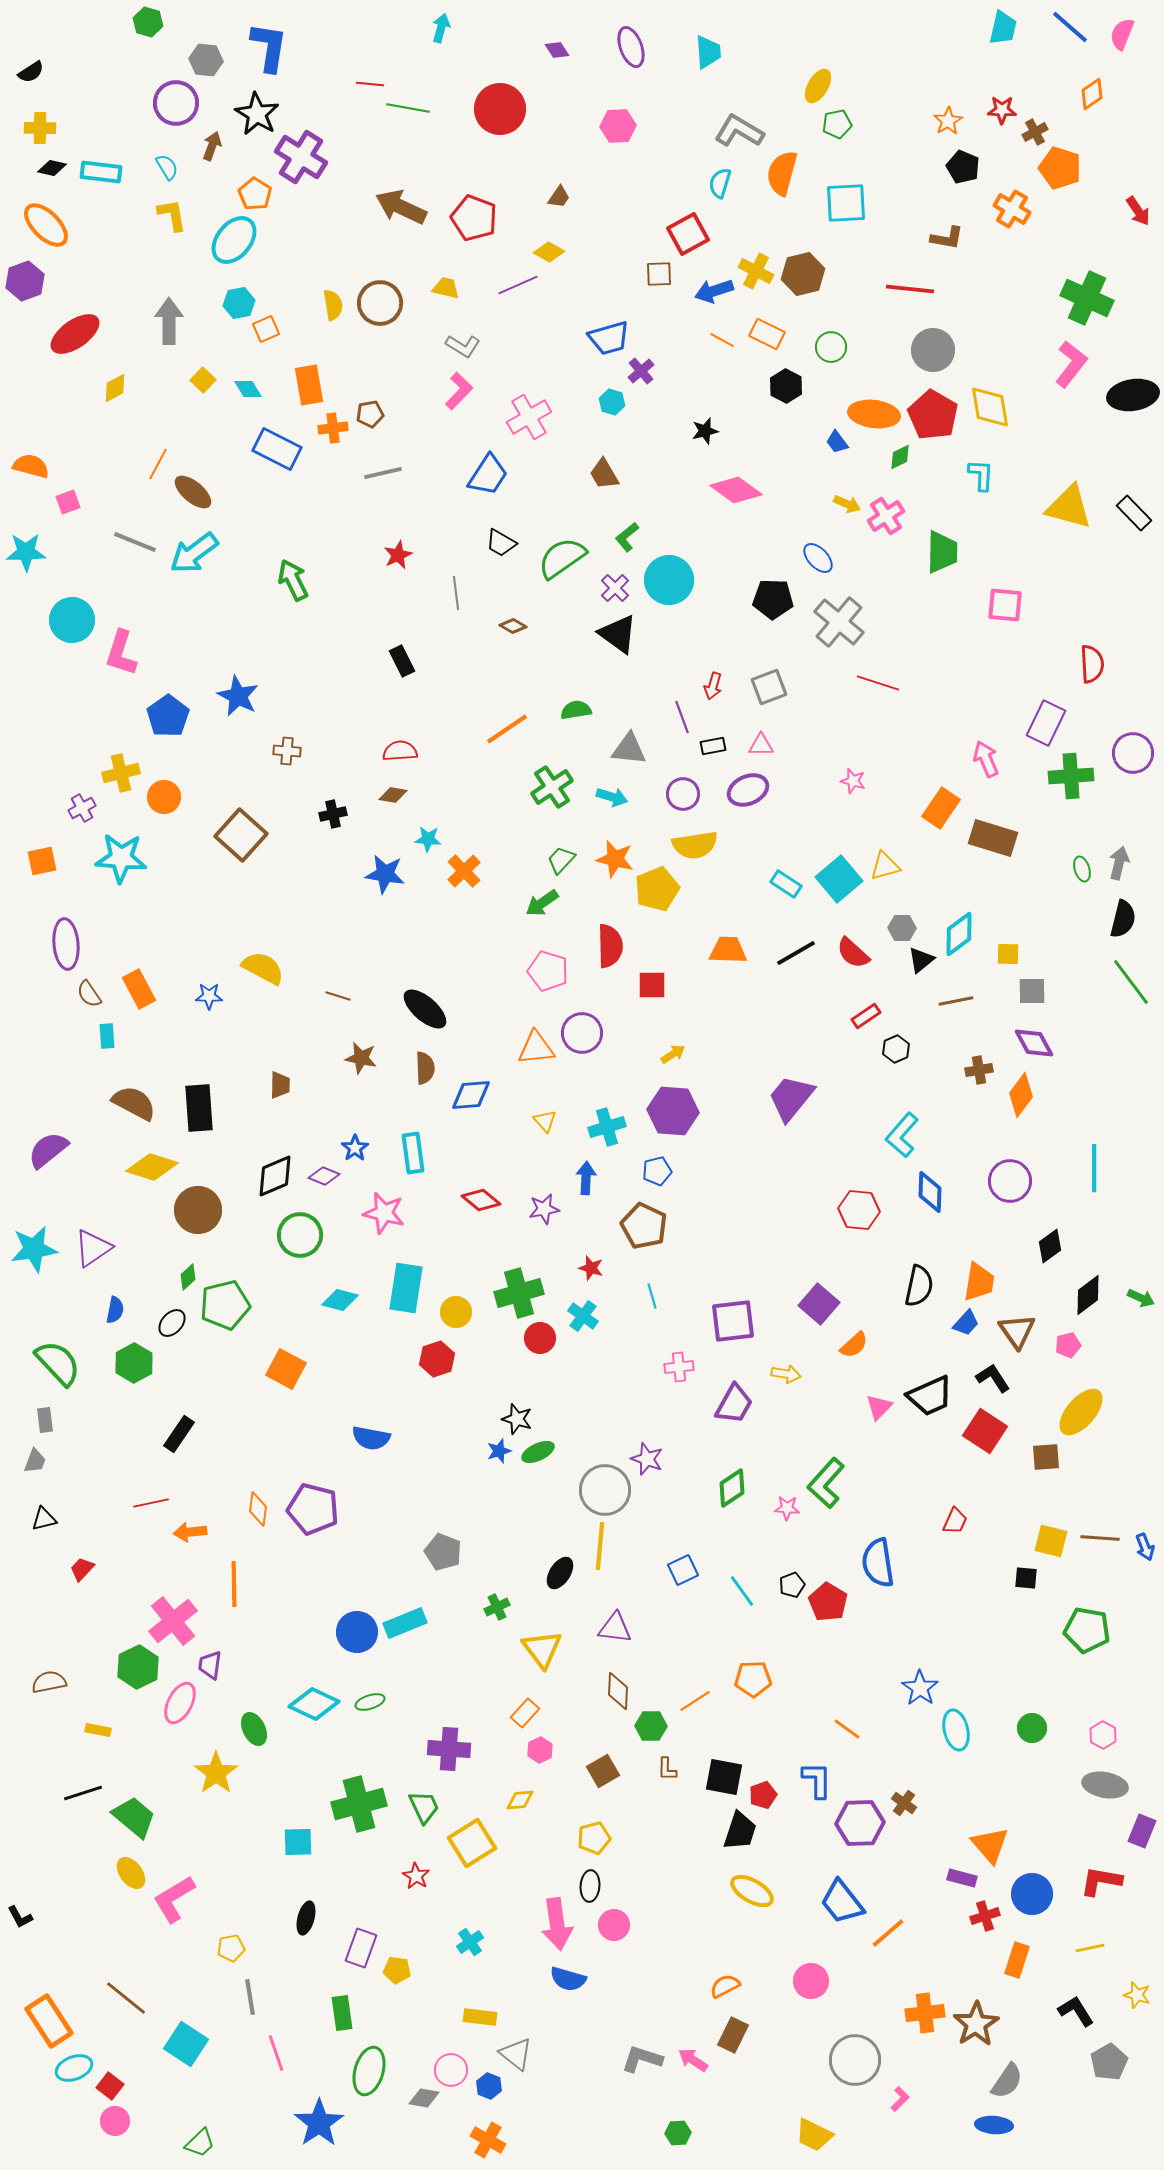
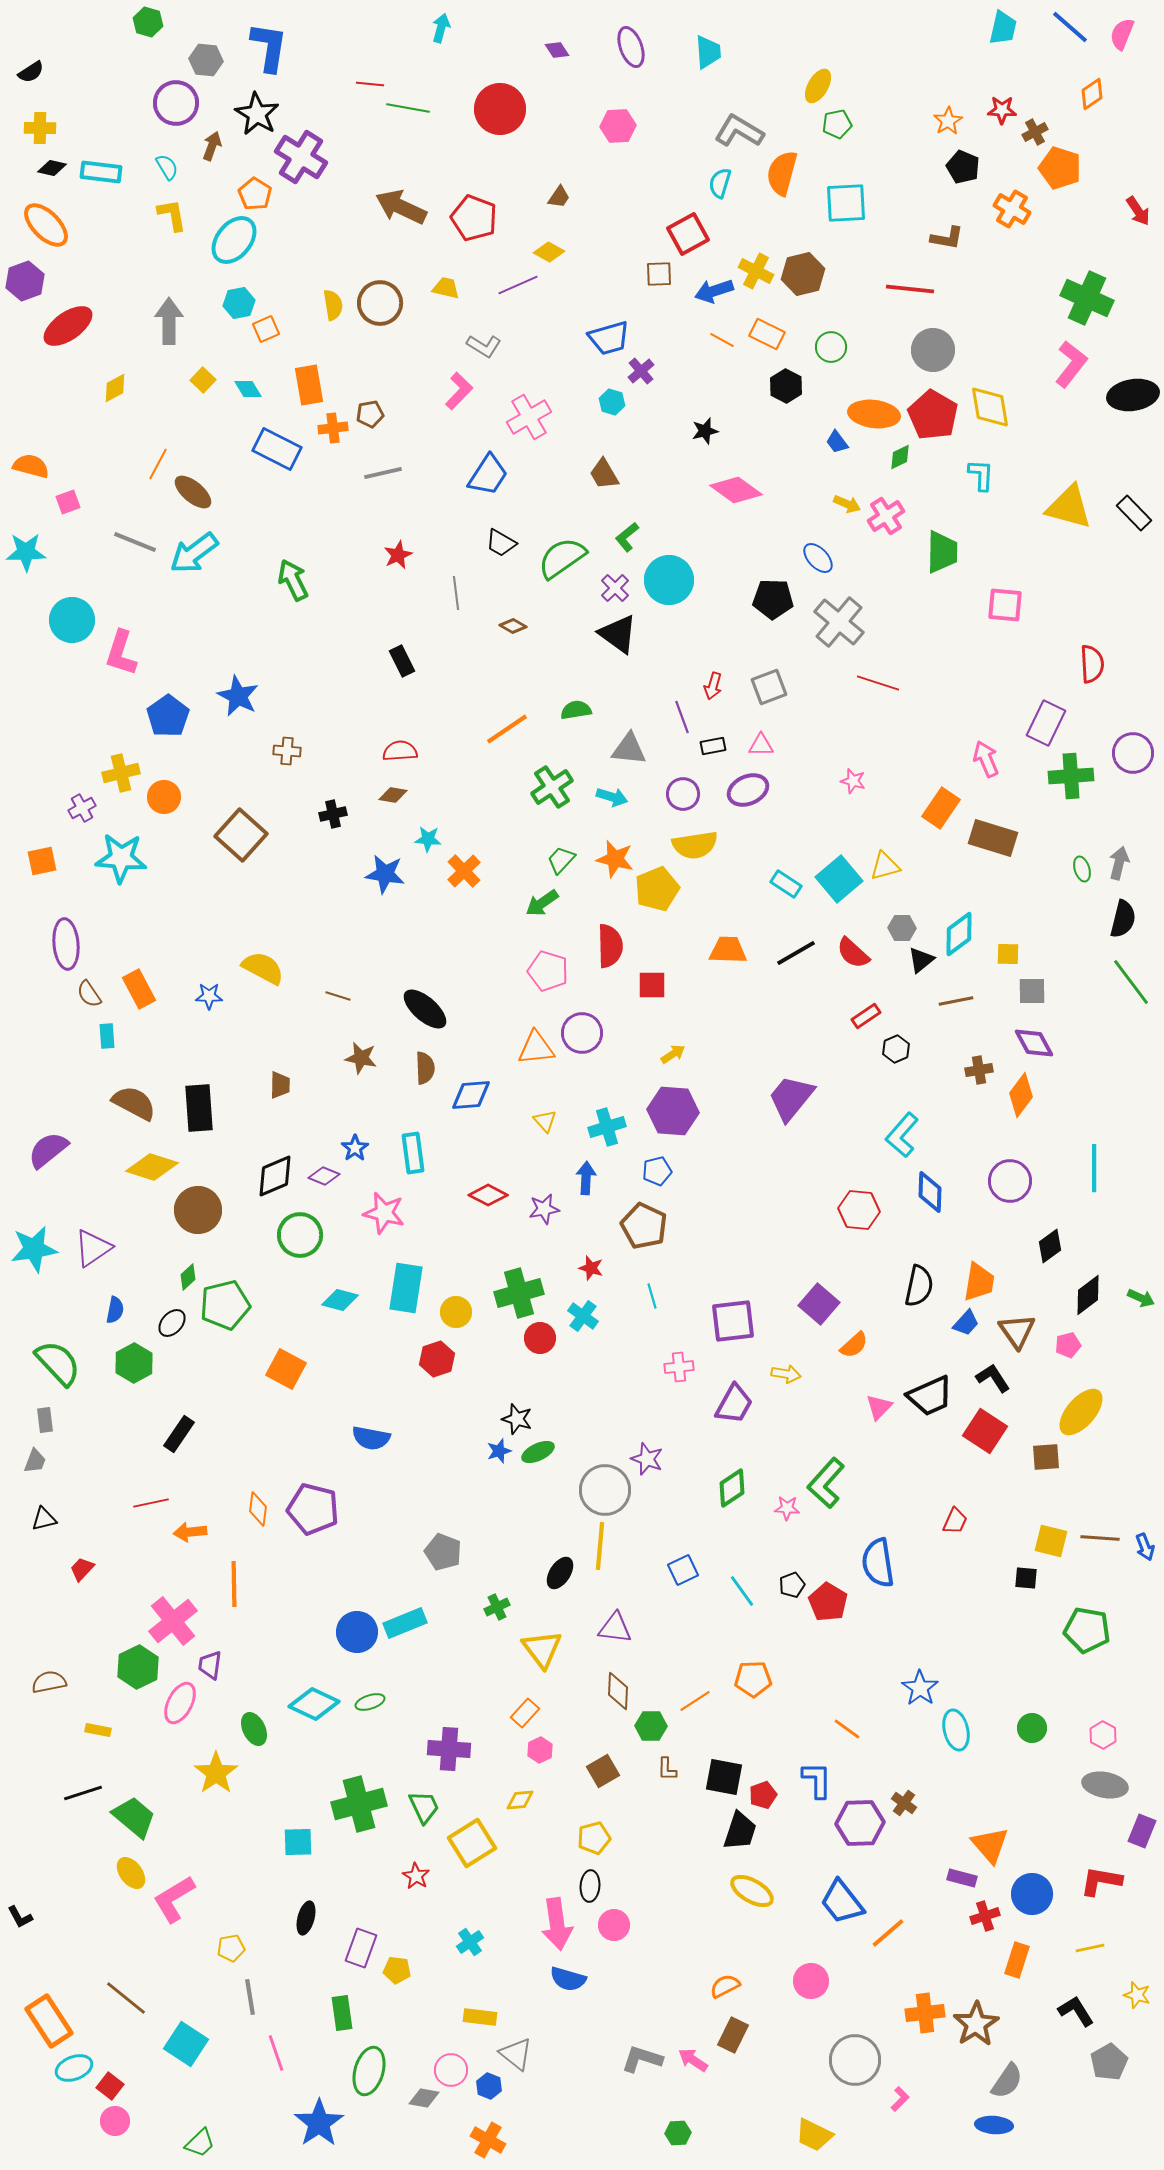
red ellipse at (75, 334): moved 7 px left, 8 px up
gray L-shape at (463, 346): moved 21 px right
red diamond at (481, 1200): moved 7 px right, 5 px up; rotated 12 degrees counterclockwise
